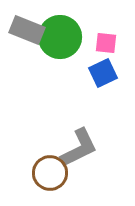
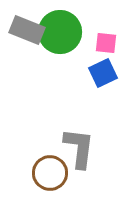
green circle: moved 5 px up
gray L-shape: rotated 57 degrees counterclockwise
